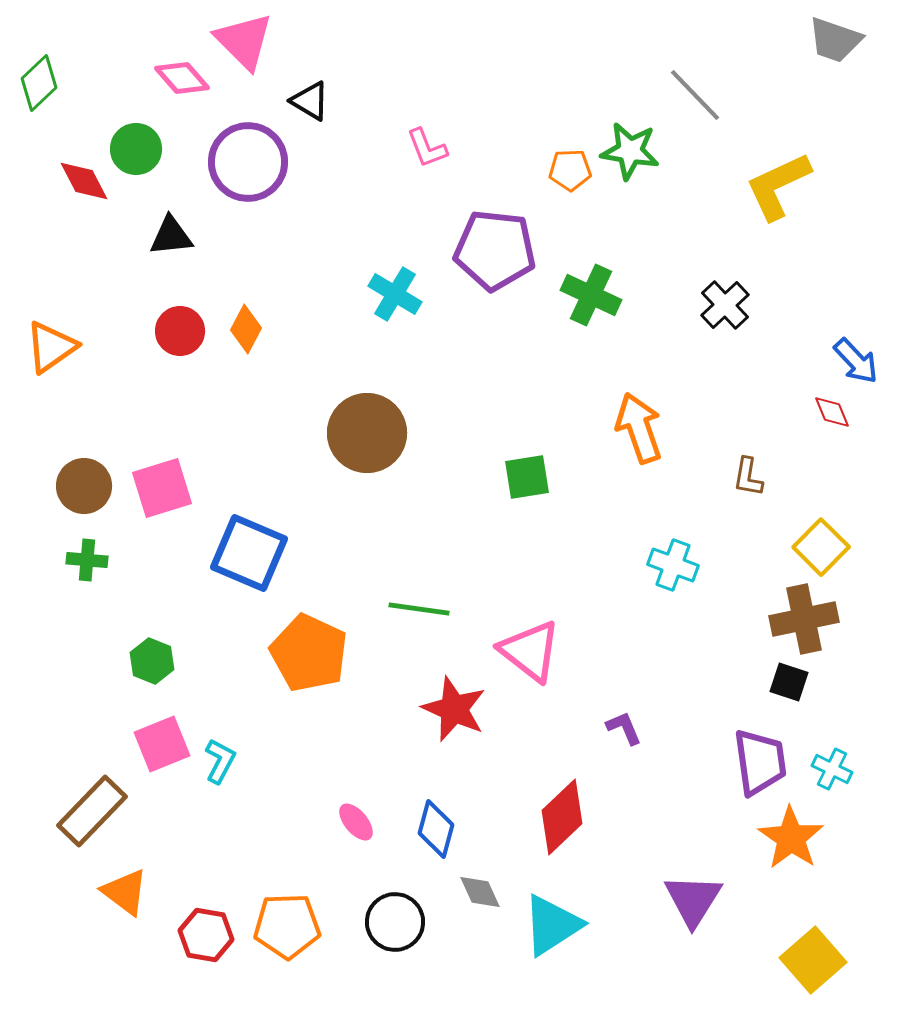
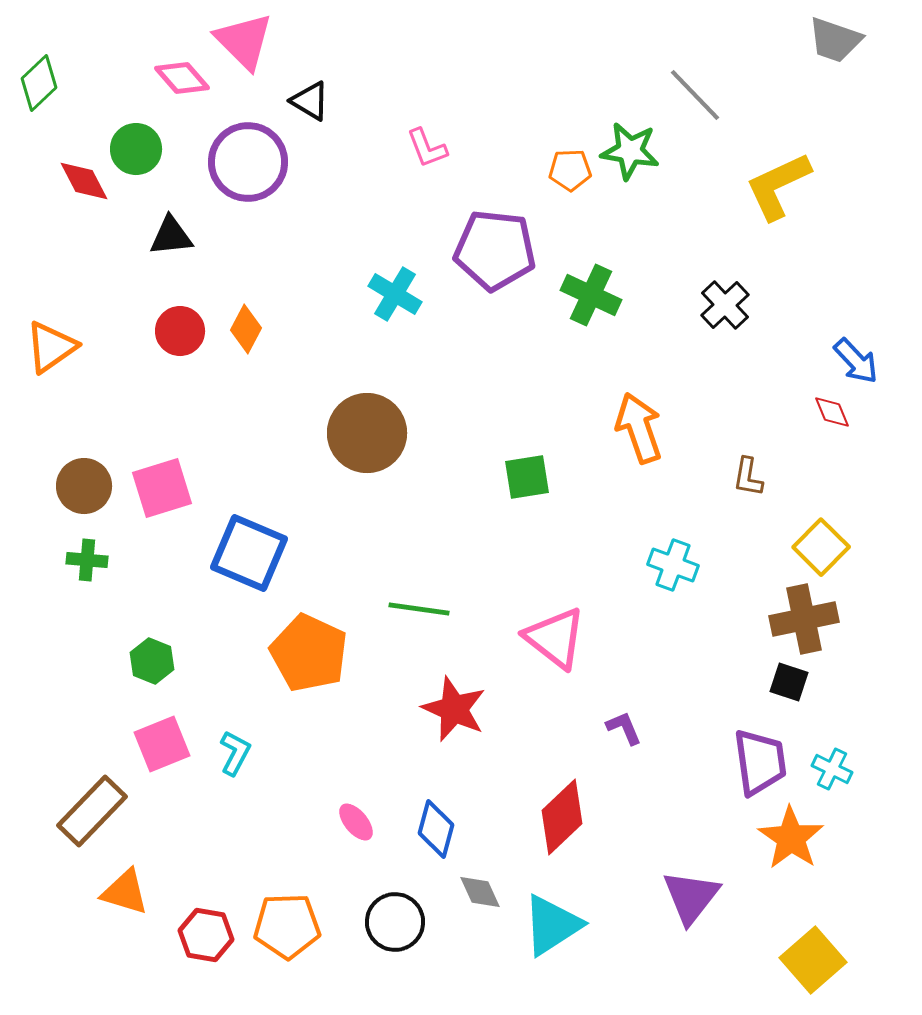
pink triangle at (530, 651): moved 25 px right, 13 px up
cyan L-shape at (220, 761): moved 15 px right, 8 px up
orange triangle at (125, 892): rotated 20 degrees counterclockwise
purple triangle at (693, 900): moved 2 px left, 3 px up; rotated 6 degrees clockwise
